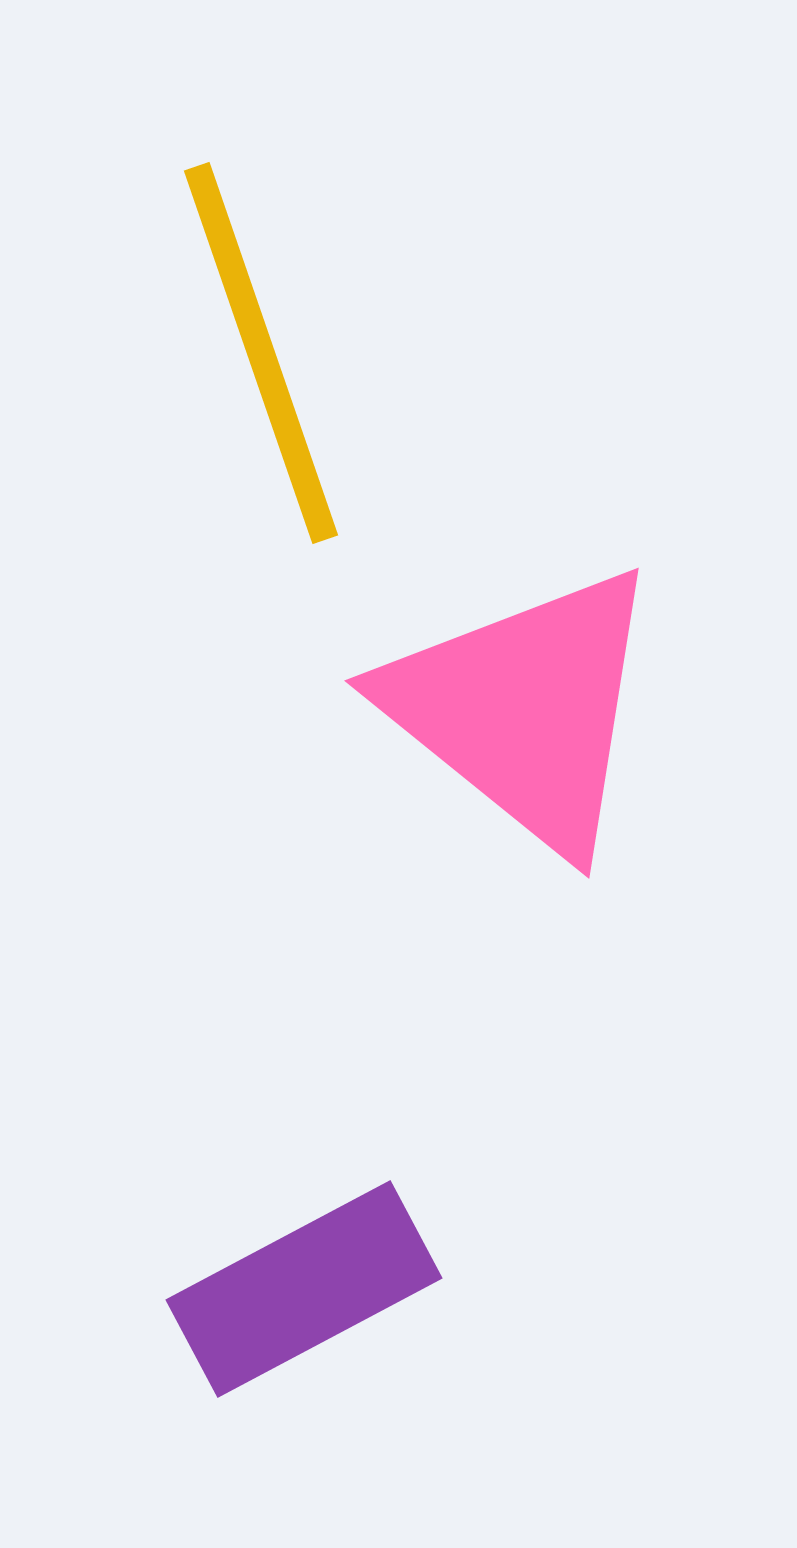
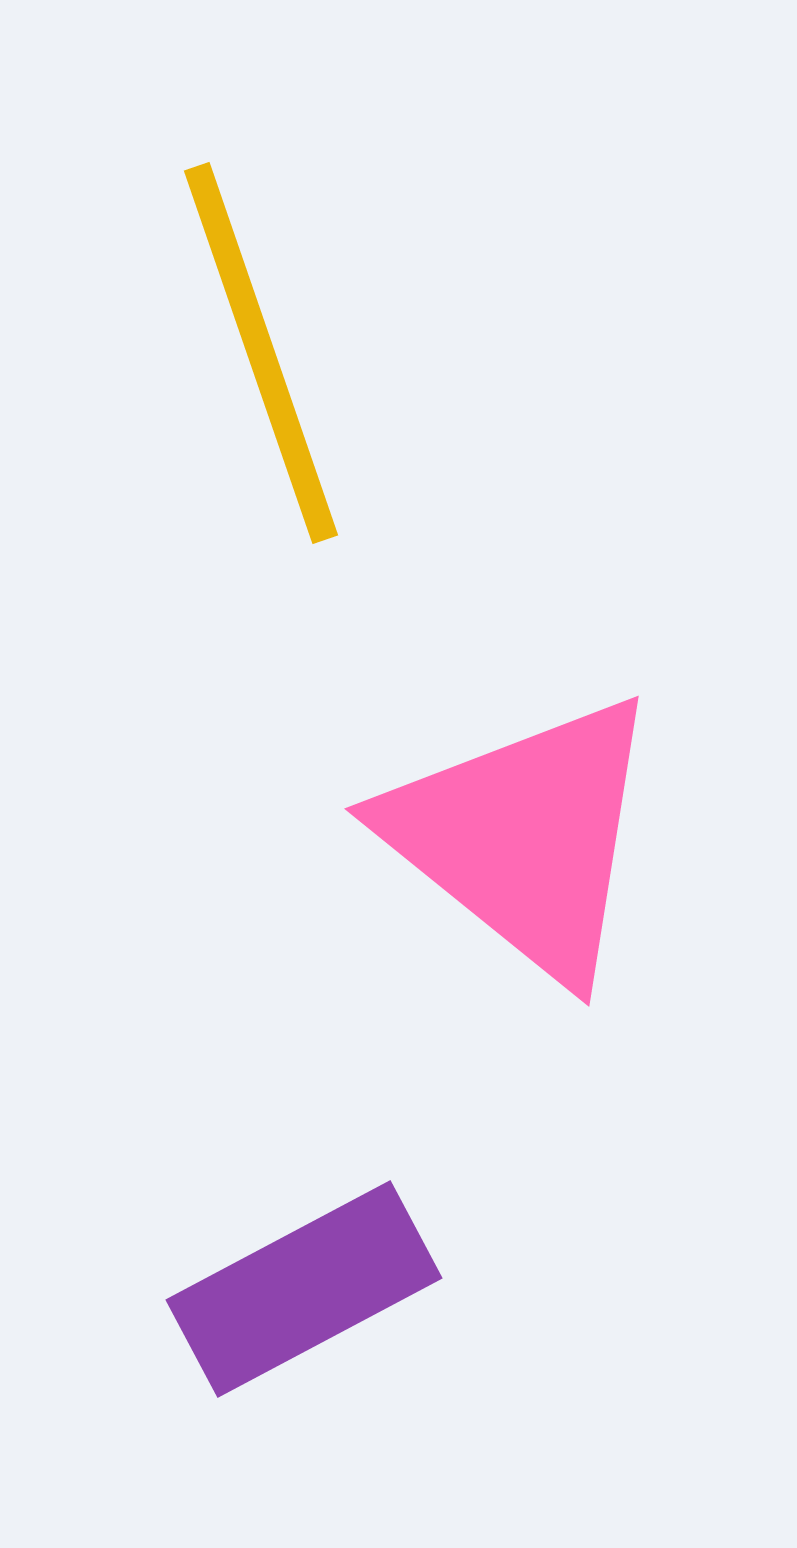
pink triangle: moved 128 px down
